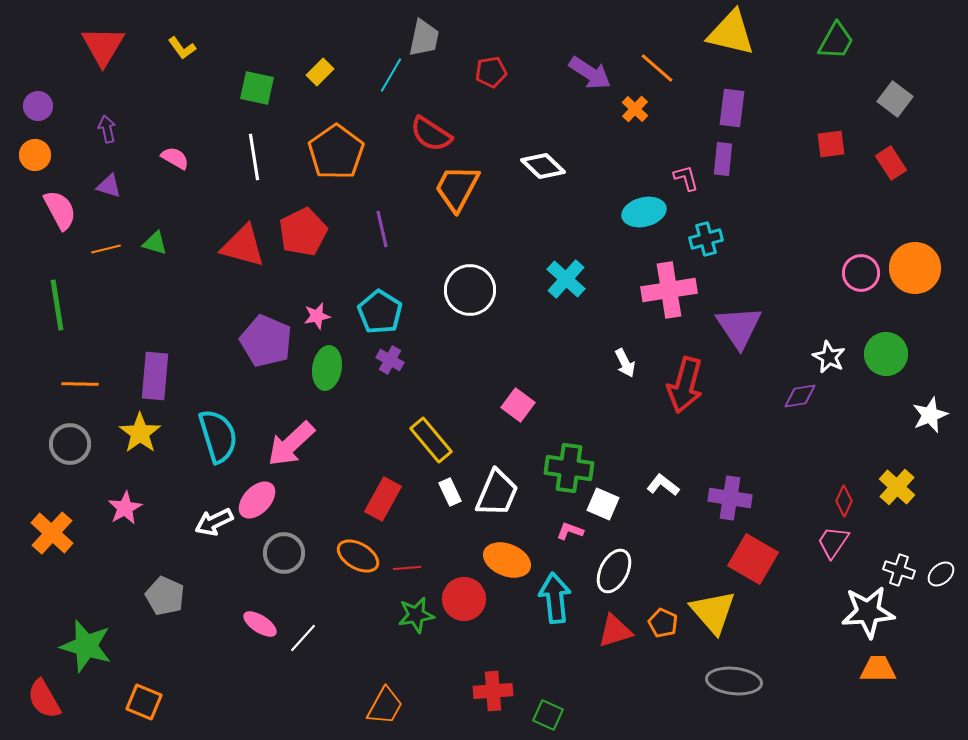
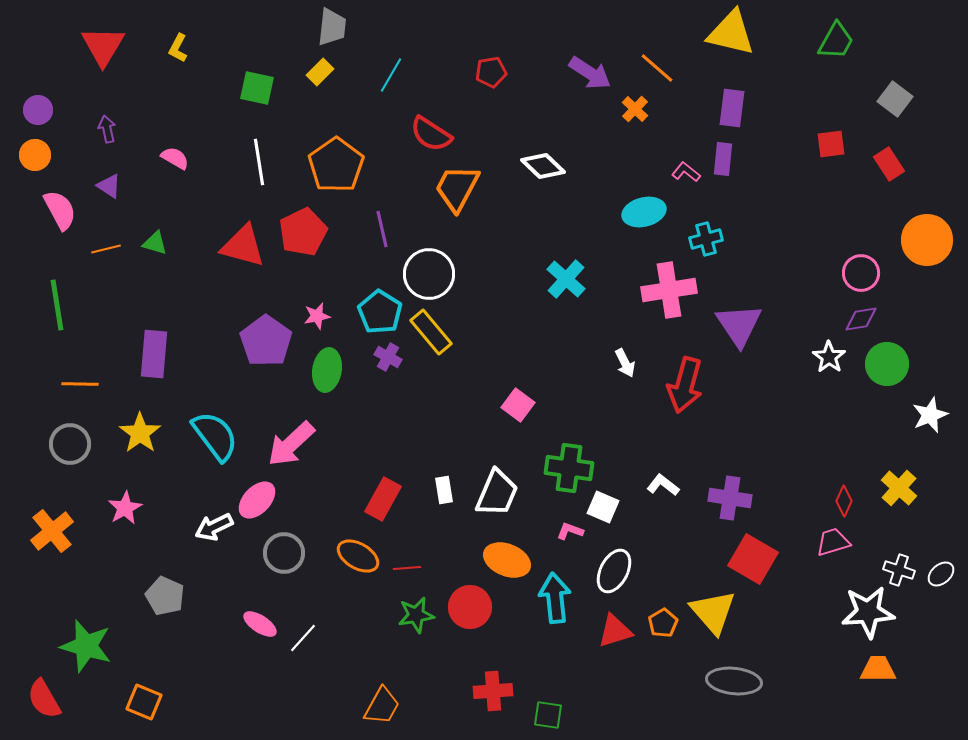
gray trapezoid at (424, 38): moved 92 px left, 11 px up; rotated 6 degrees counterclockwise
yellow L-shape at (182, 48): moved 4 px left; rotated 64 degrees clockwise
purple circle at (38, 106): moved 4 px down
orange pentagon at (336, 152): moved 13 px down
white line at (254, 157): moved 5 px right, 5 px down
red rectangle at (891, 163): moved 2 px left, 1 px down
pink L-shape at (686, 178): moved 6 px up; rotated 36 degrees counterclockwise
purple triangle at (109, 186): rotated 16 degrees clockwise
orange circle at (915, 268): moved 12 px right, 28 px up
white circle at (470, 290): moved 41 px left, 16 px up
purple triangle at (739, 327): moved 2 px up
purple pentagon at (266, 341): rotated 12 degrees clockwise
green circle at (886, 354): moved 1 px right, 10 px down
white star at (829, 357): rotated 8 degrees clockwise
purple cross at (390, 360): moved 2 px left, 3 px up
green ellipse at (327, 368): moved 2 px down
purple rectangle at (155, 376): moved 1 px left, 22 px up
purple diamond at (800, 396): moved 61 px right, 77 px up
cyan semicircle at (218, 436): moved 3 px left; rotated 20 degrees counterclockwise
yellow rectangle at (431, 440): moved 108 px up
yellow cross at (897, 487): moved 2 px right, 1 px down
white rectangle at (450, 492): moved 6 px left, 2 px up; rotated 16 degrees clockwise
white square at (603, 504): moved 3 px down
white arrow at (214, 522): moved 5 px down
orange cross at (52, 533): moved 2 px up; rotated 9 degrees clockwise
pink trapezoid at (833, 542): rotated 39 degrees clockwise
red circle at (464, 599): moved 6 px right, 8 px down
orange pentagon at (663, 623): rotated 16 degrees clockwise
orange trapezoid at (385, 706): moved 3 px left
green square at (548, 715): rotated 16 degrees counterclockwise
